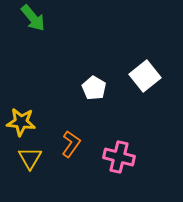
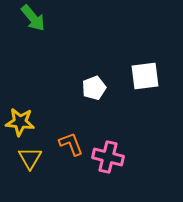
white square: rotated 32 degrees clockwise
white pentagon: rotated 20 degrees clockwise
yellow star: moved 1 px left
orange L-shape: rotated 56 degrees counterclockwise
pink cross: moved 11 px left
